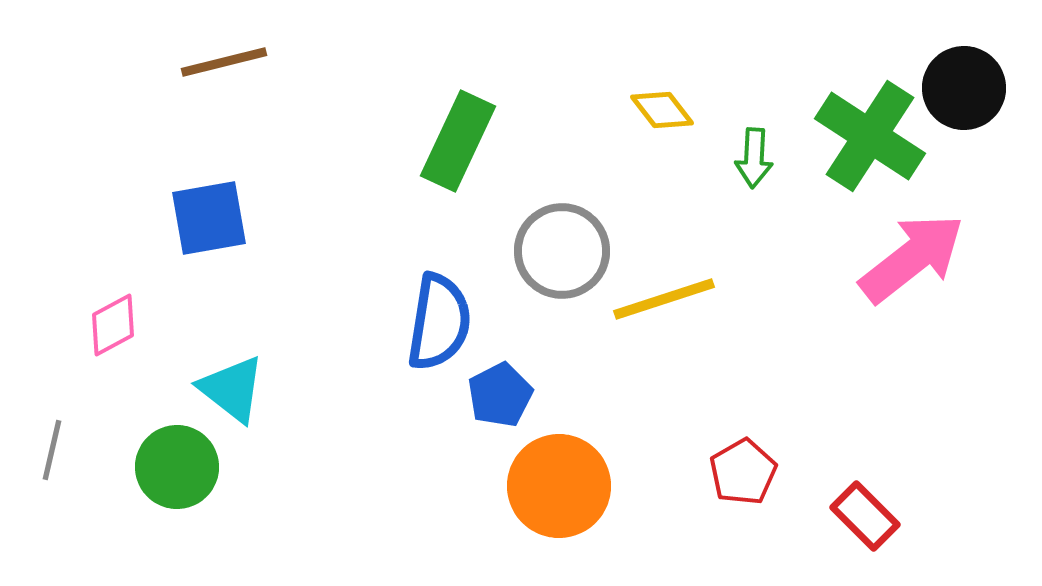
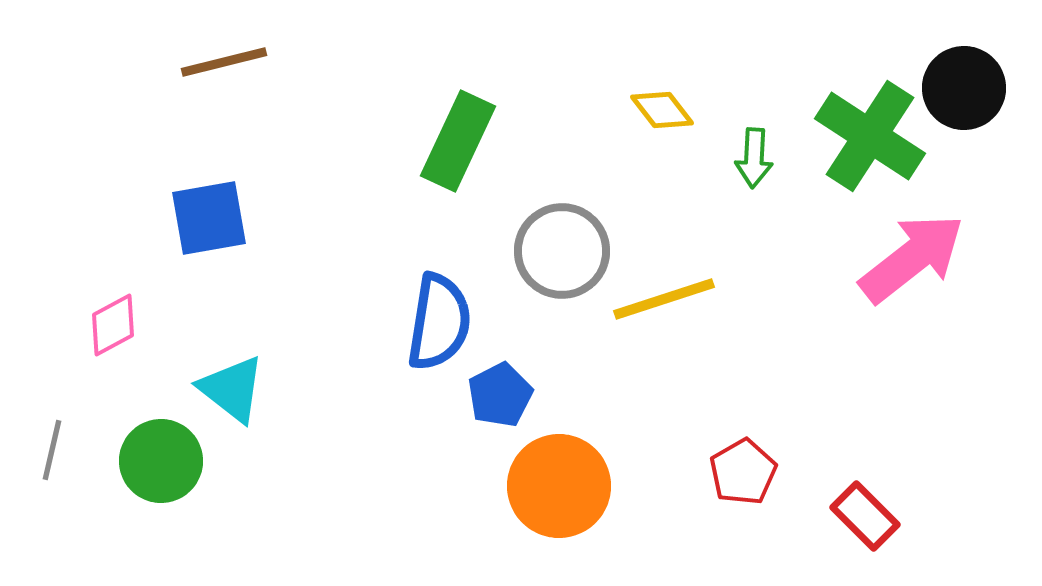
green circle: moved 16 px left, 6 px up
